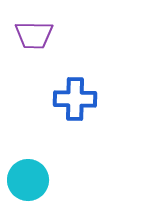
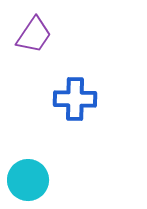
purple trapezoid: rotated 57 degrees counterclockwise
